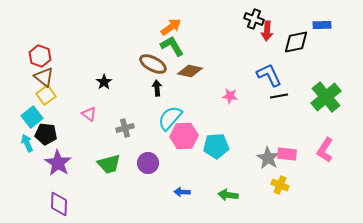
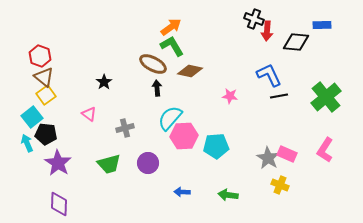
black diamond: rotated 16 degrees clockwise
pink rectangle: rotated 18 degrees clockwise
